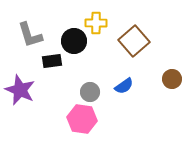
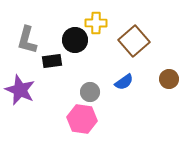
gray L-shape: moved 3 px left, 5 px down; rotated 32 degrees clockwise
black circle: moved 1 px right, 1 px up
brown circle: moved 3 px left
blue semicircle: moved 4 px up
